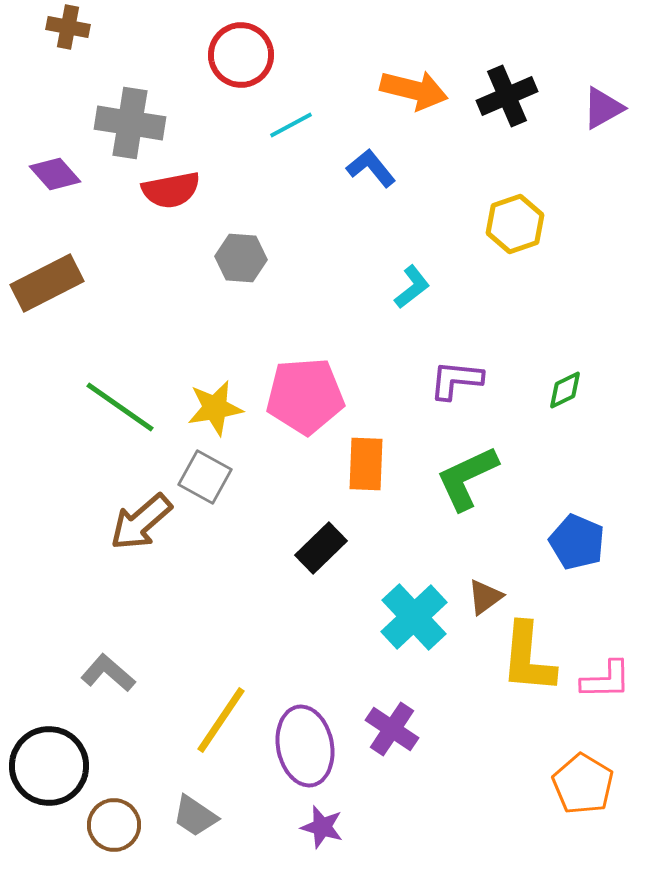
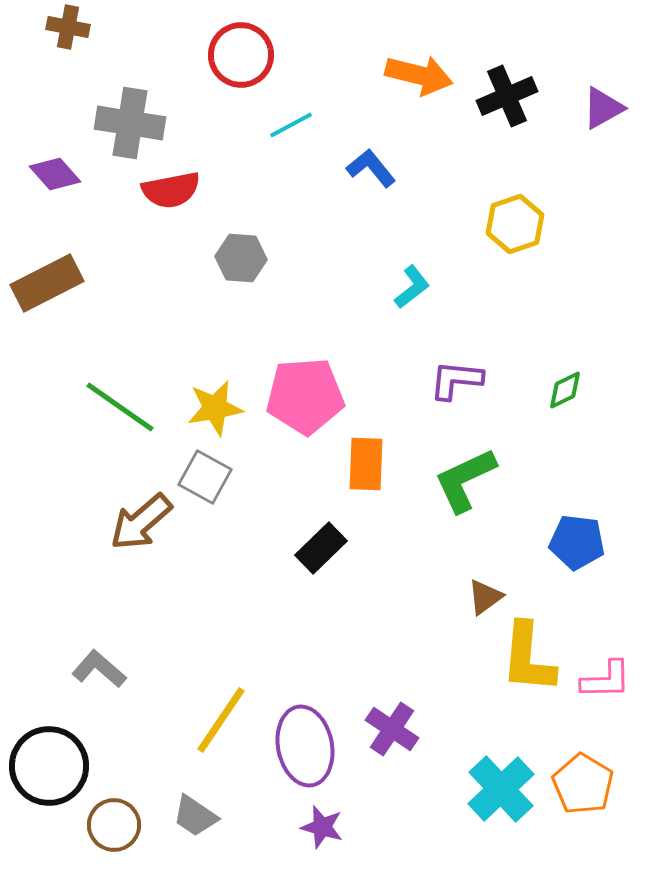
orange arrow: moved 5 px right, 15 px up
green L-shape: moved 2 px left, 2 px down
blue pentagon: rotated 16 degrees counterclockwise
cyan cross: moved 87 px right, 172 px down
gray L-shape: moved 9 px left, 4 px up
